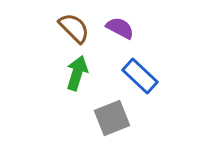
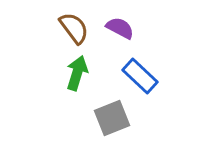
brown semicircle: rotated 8 degrees clockwise
